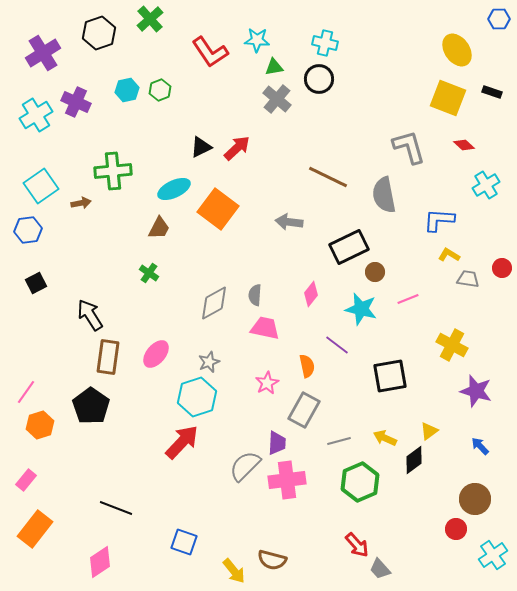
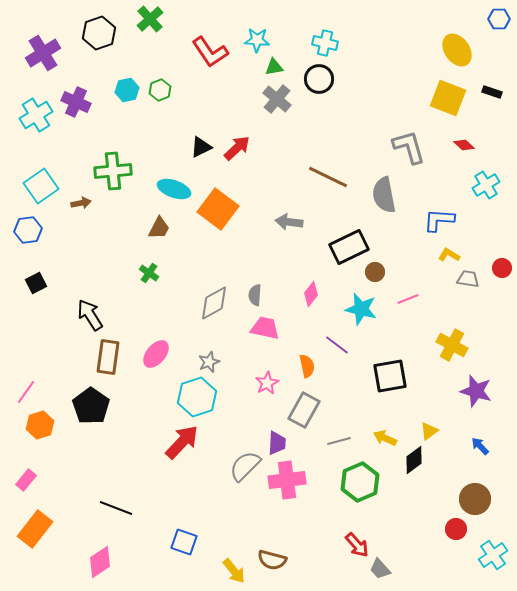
cyan ellipse at (174, 189): rotated 44 degrees clockwise
